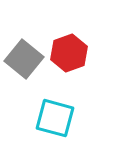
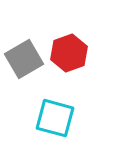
gray square: rotated 21 degrees clockwise
